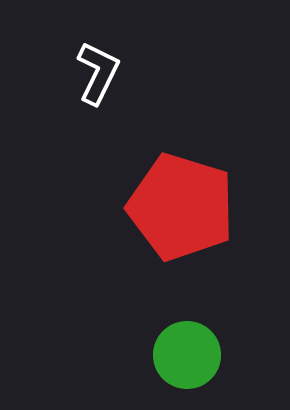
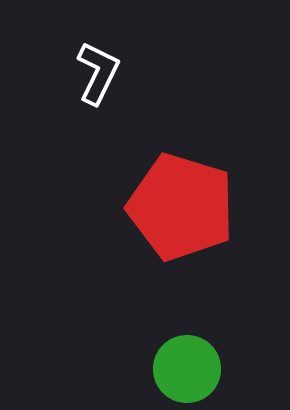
green circle: moved 14 px down
